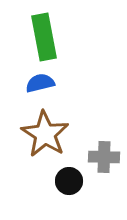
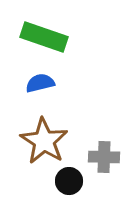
green rectangle: rotated 60 degrees counterclockwise
brown star: moved 1 px left, 7 px down
